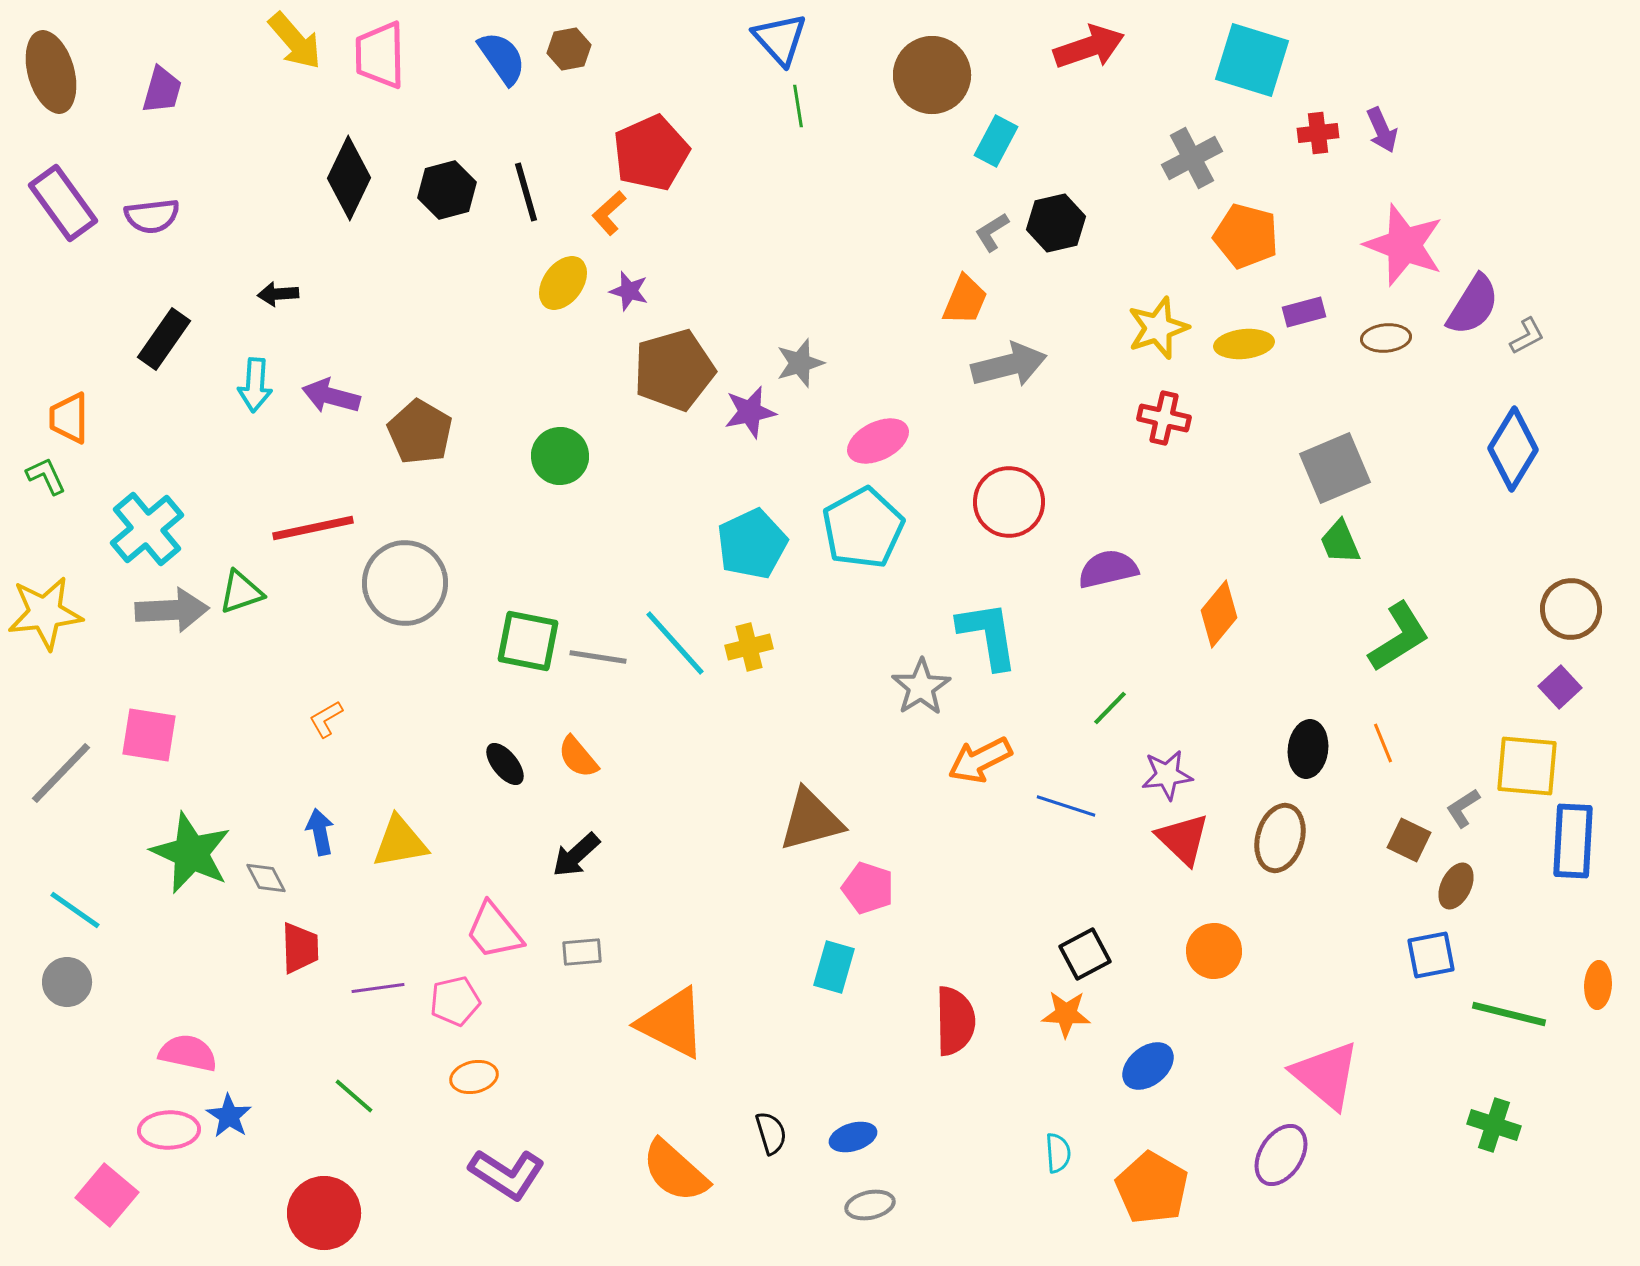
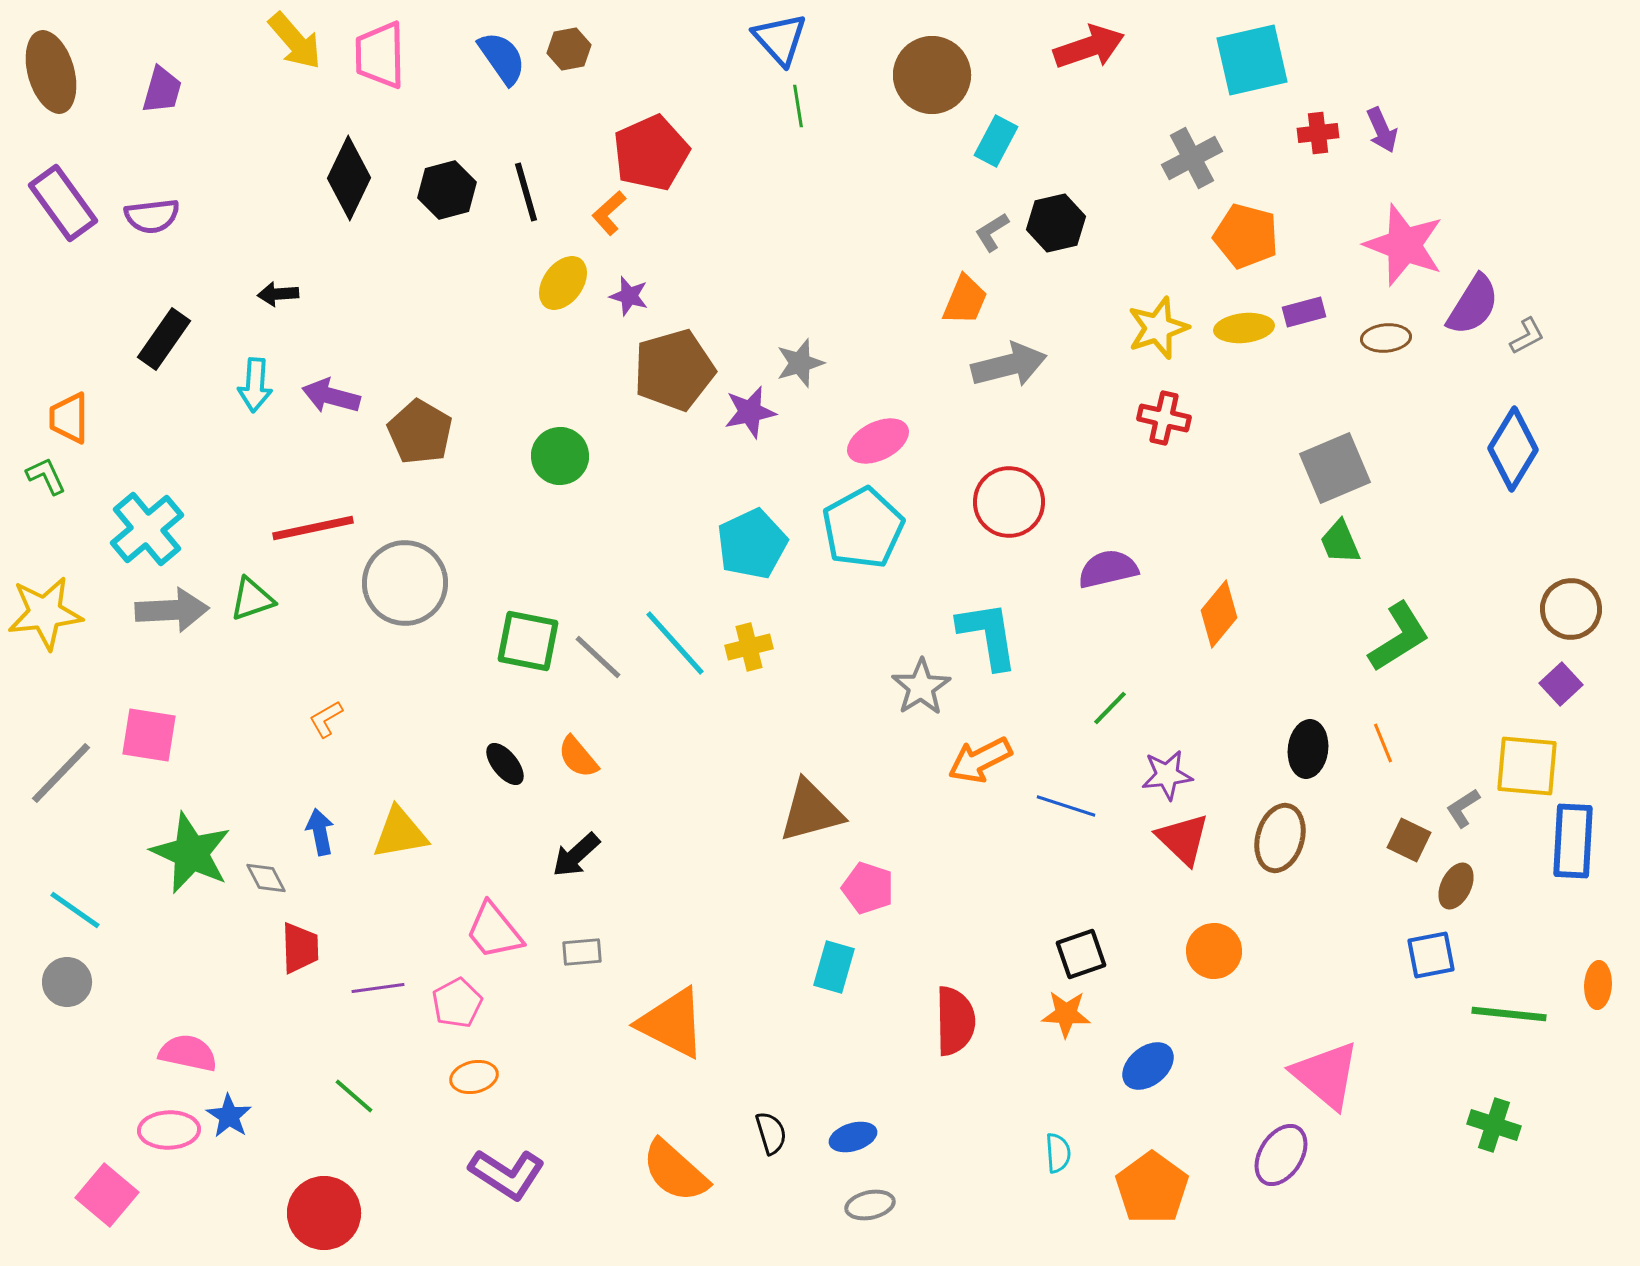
cyan square at (1252, 60): rotated 30 degrees counterclockwise
purple star at (629, 291): moved 5 px down
yellow ellipse at (1244, 344): moved 16 px up
green triangle at (241, 592): moved 11 px right, 7 px down
gray line at (598, 657): rotated 34 degrees clockwise
purple square at (1560, 687): moved 1 px right, 3 px up
brown triangle at (811, 820): moved 9 px up
yellow triangle at (400, 842): moved 9 px up
black square at (1085, 954): moved 4 px left; rotated 9 degrees clockwise
pink pentagon at (455, 1001): moved 2 px right, 2 px down; rotated 15 degrees counterclockwise
green line at (1509, 1014): rotated 8 degrees counterclockwise
orange pentagon at (1152, 1188): rotated 6 degrees clockwise
